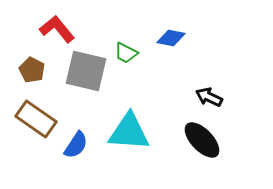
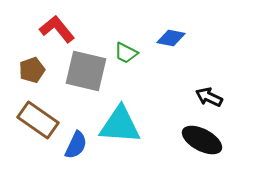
brown pentagon: rotated 25 degrees clockwise
brown rectangle: moved 2 px right, 1 px down
cyan triangle: moved 9 px left, 7 px up
black ellipse: rotated 18 degrees counterclockwise
blue semicircle: rotated 8 degrees counterclockwise
